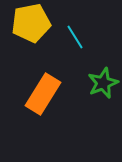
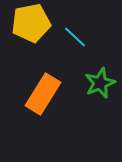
cyan line: rotated 15 degrees counterclockwise
green star: moved 3 px left
